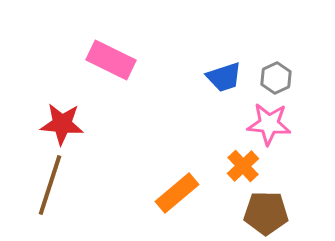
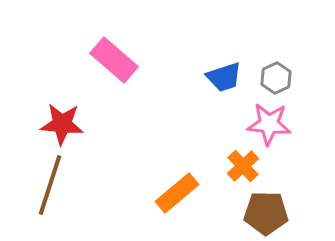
pink rectangle: moved 3 px right; rotated 15 degrees clockwise
